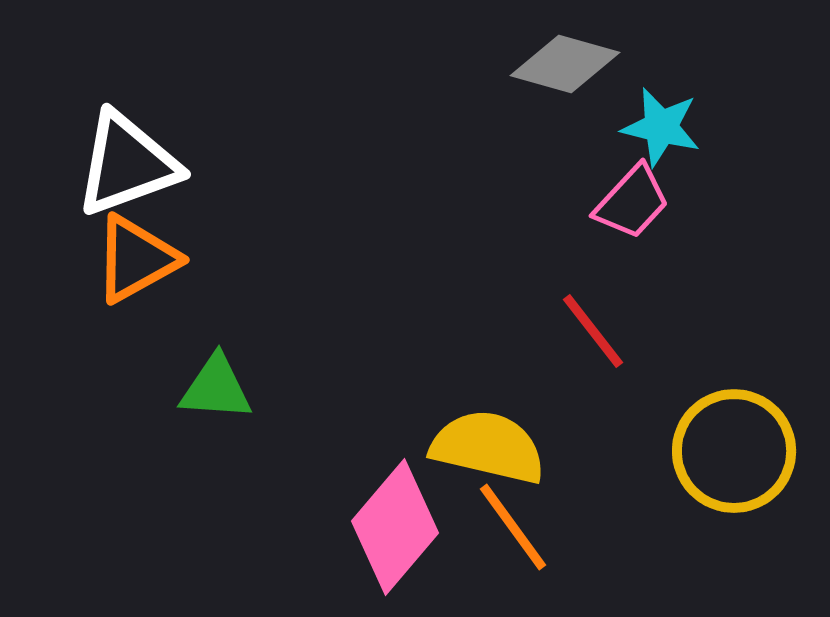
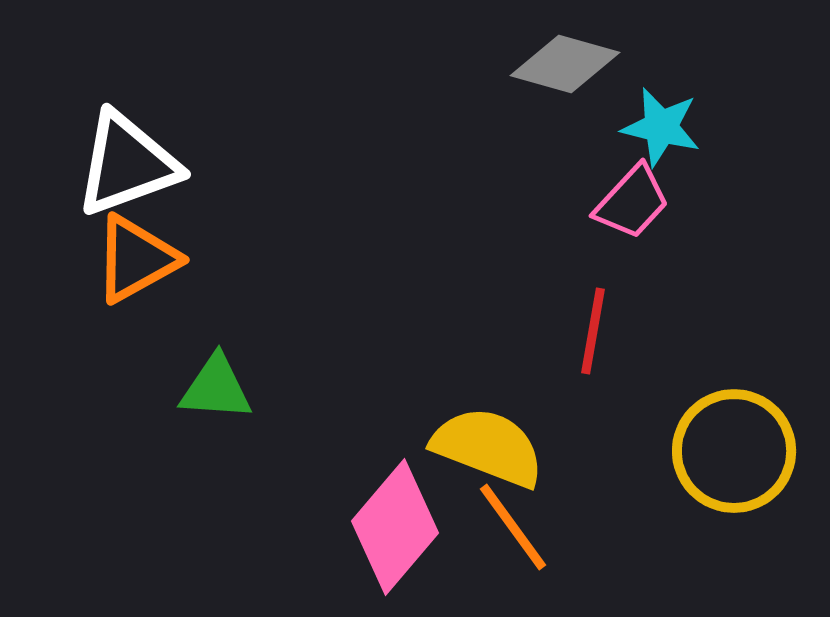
red line: rotated 48 degrees clockwise
yellow semicircle: rotated 8 degrees clockwise
